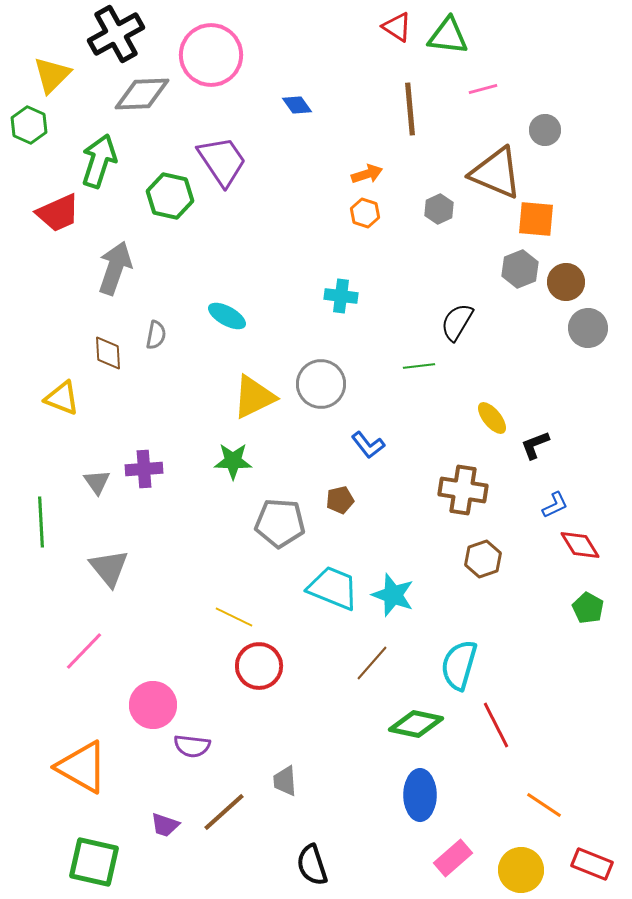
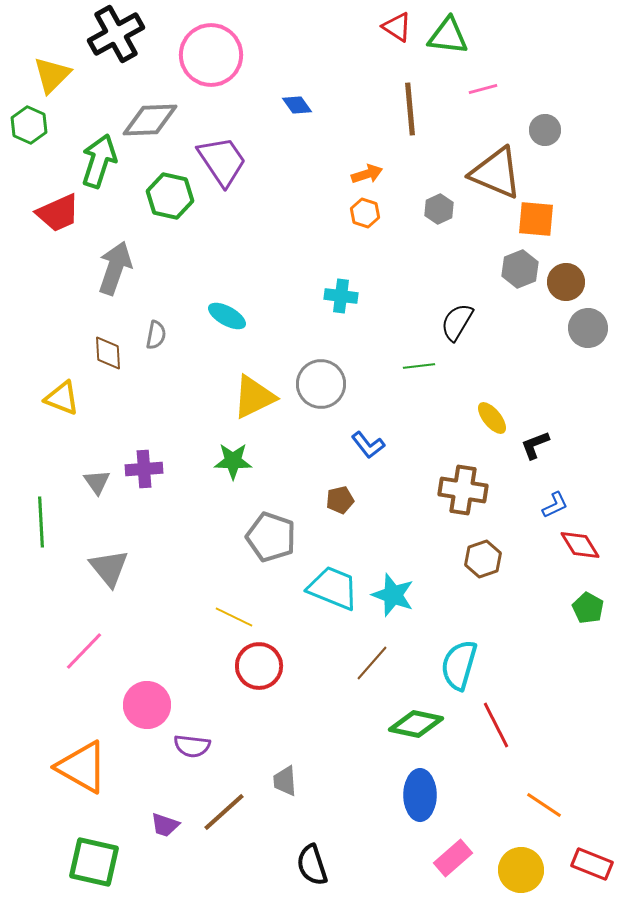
gray diamond at (142, 94): moved 8 px right, 26 px down
gray pentagon at (280, 523): moved 9 px left, 14 px down; rotated 15 degrees clockwise
pink circle at (153, 705): moved 6 px left
